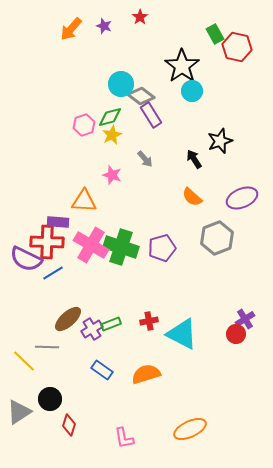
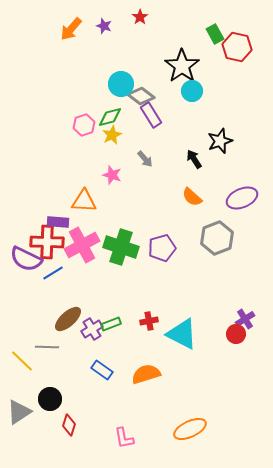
pink cross at (91, 245): moved 9 px left; rotated 32 degrees clockwise
yellow line at (24, 361): moved 2 px left
